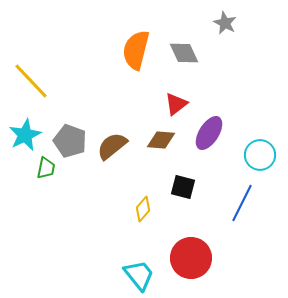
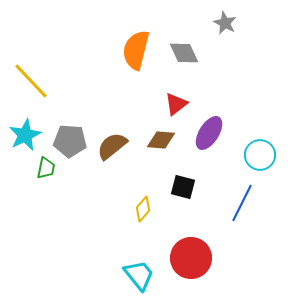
gray pentagon: rotated 16 degrees counterclockwise
